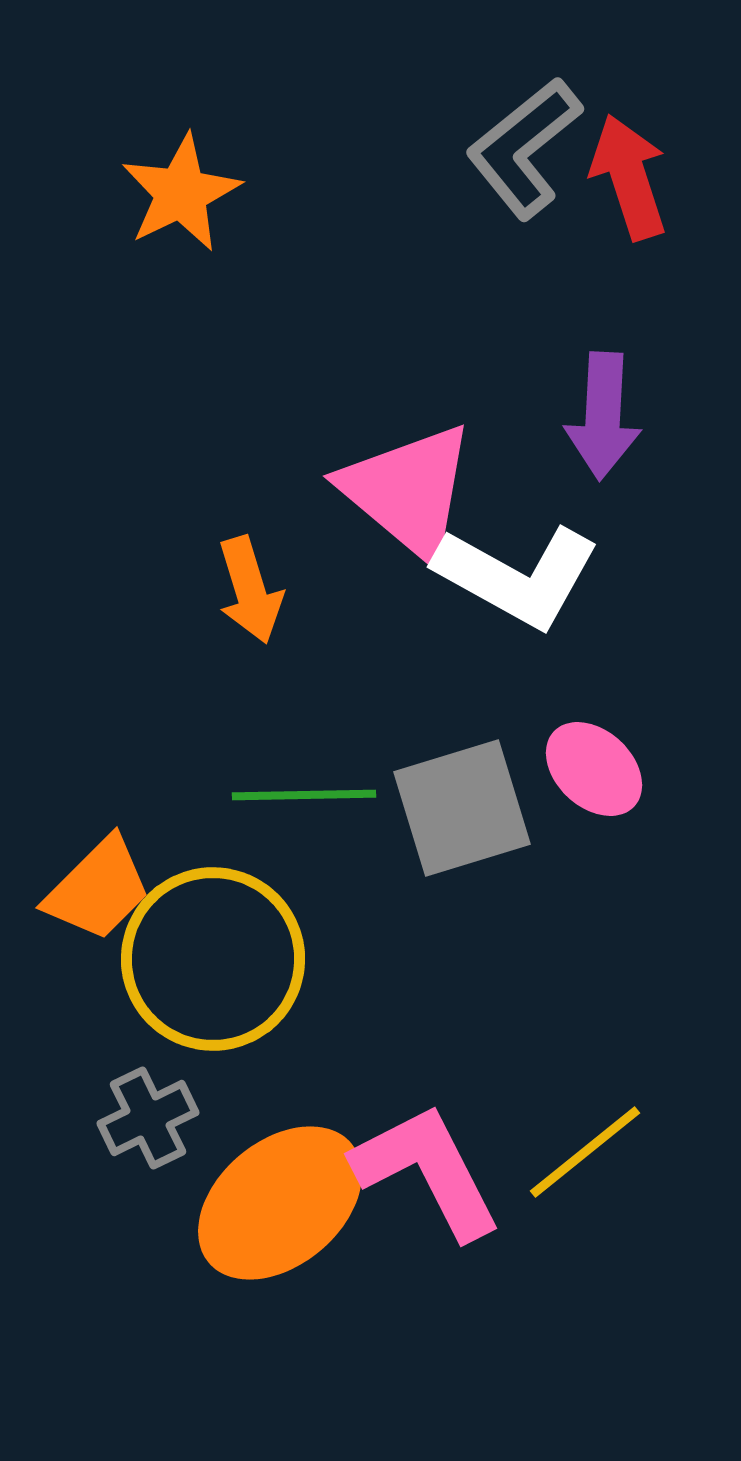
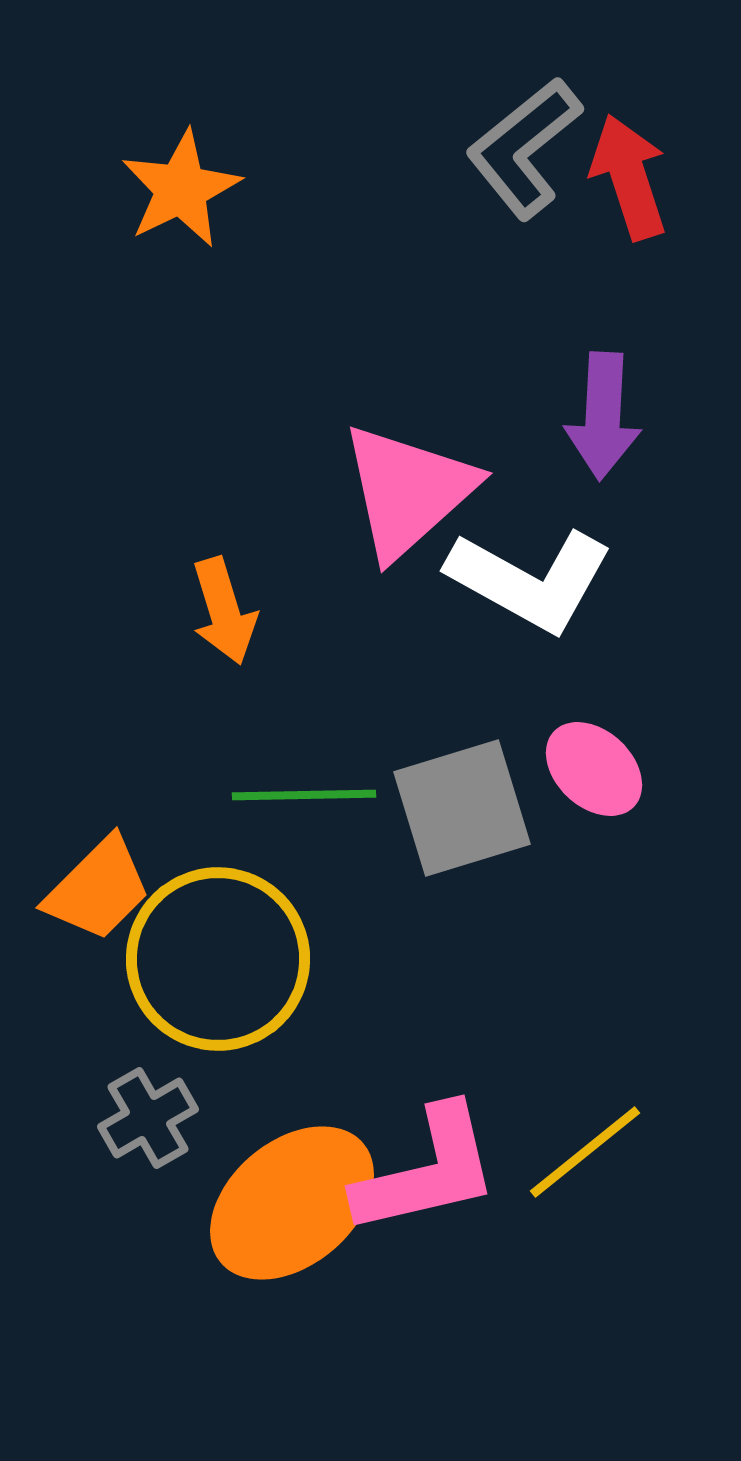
orange star: moved 4 px up
pink triangle: rotated 38 degrees clockwise
white L-shape: moved 13 px right, 4 px down
orange arrow: moved 26 px left, 21 px down
yellow circle: moved 5 px right
gray cross: rotated 4 degrees counterclockwise
pink L-shape: rotated 104 degrees clockwise
orange ellipse: moved 12 px right
